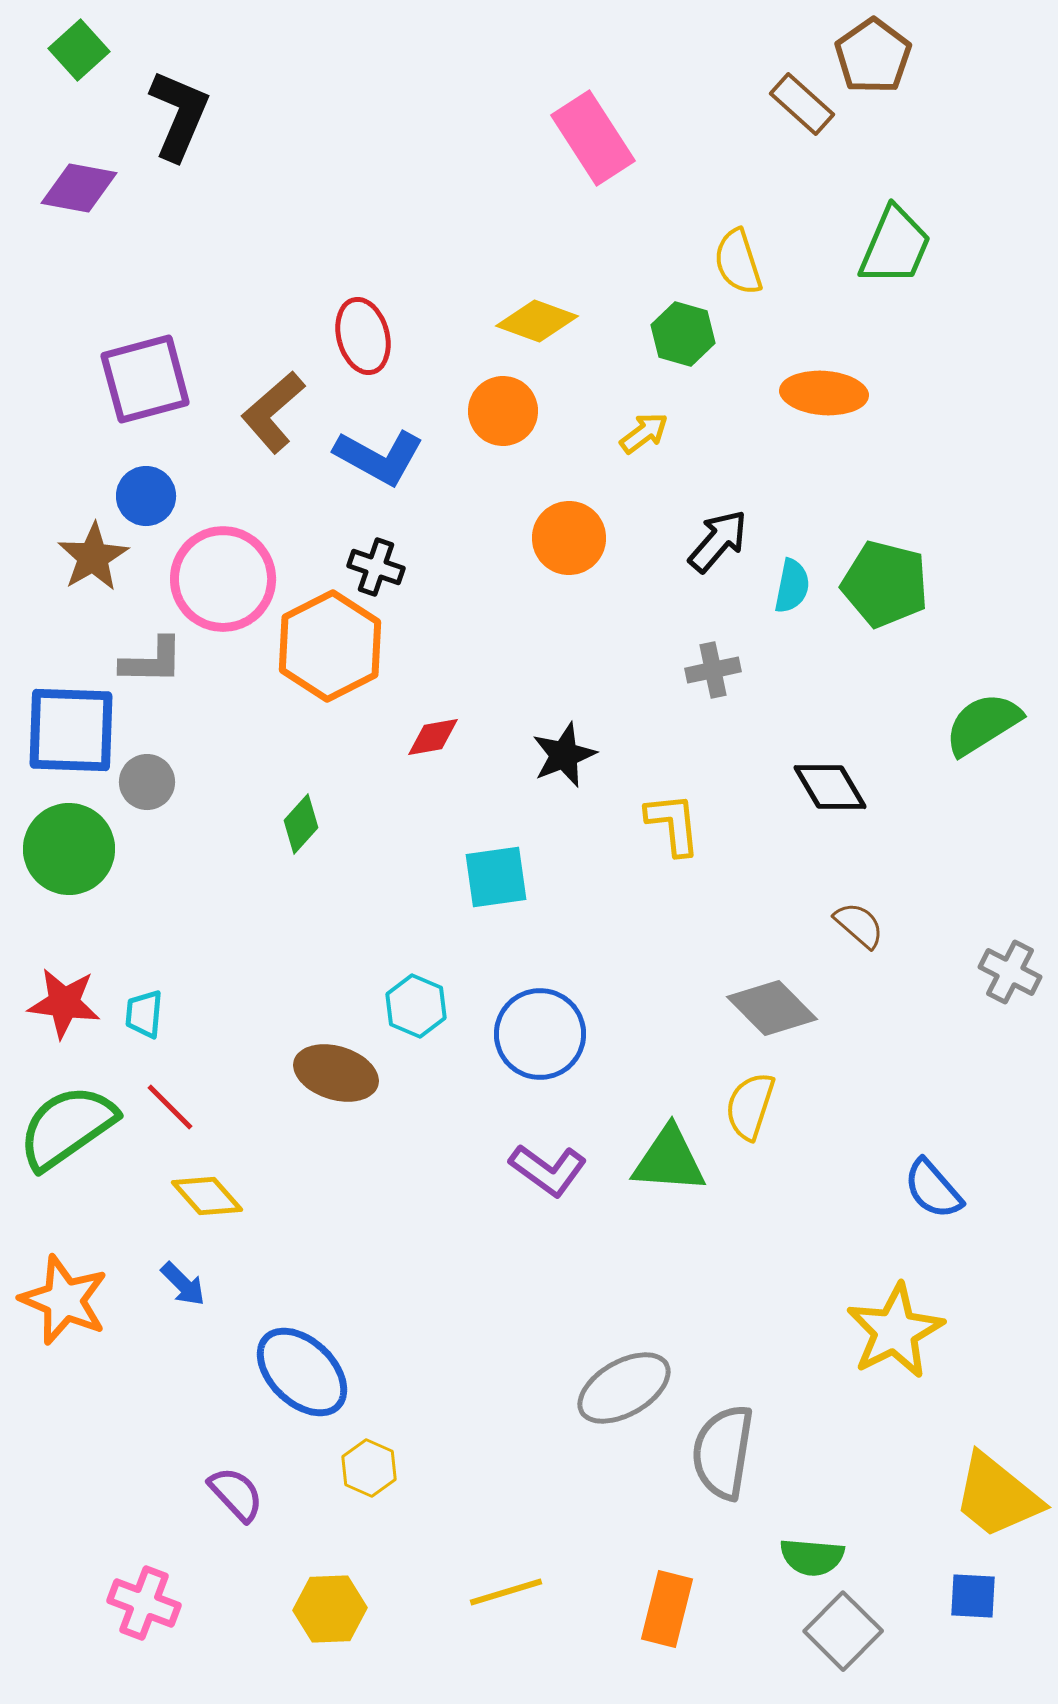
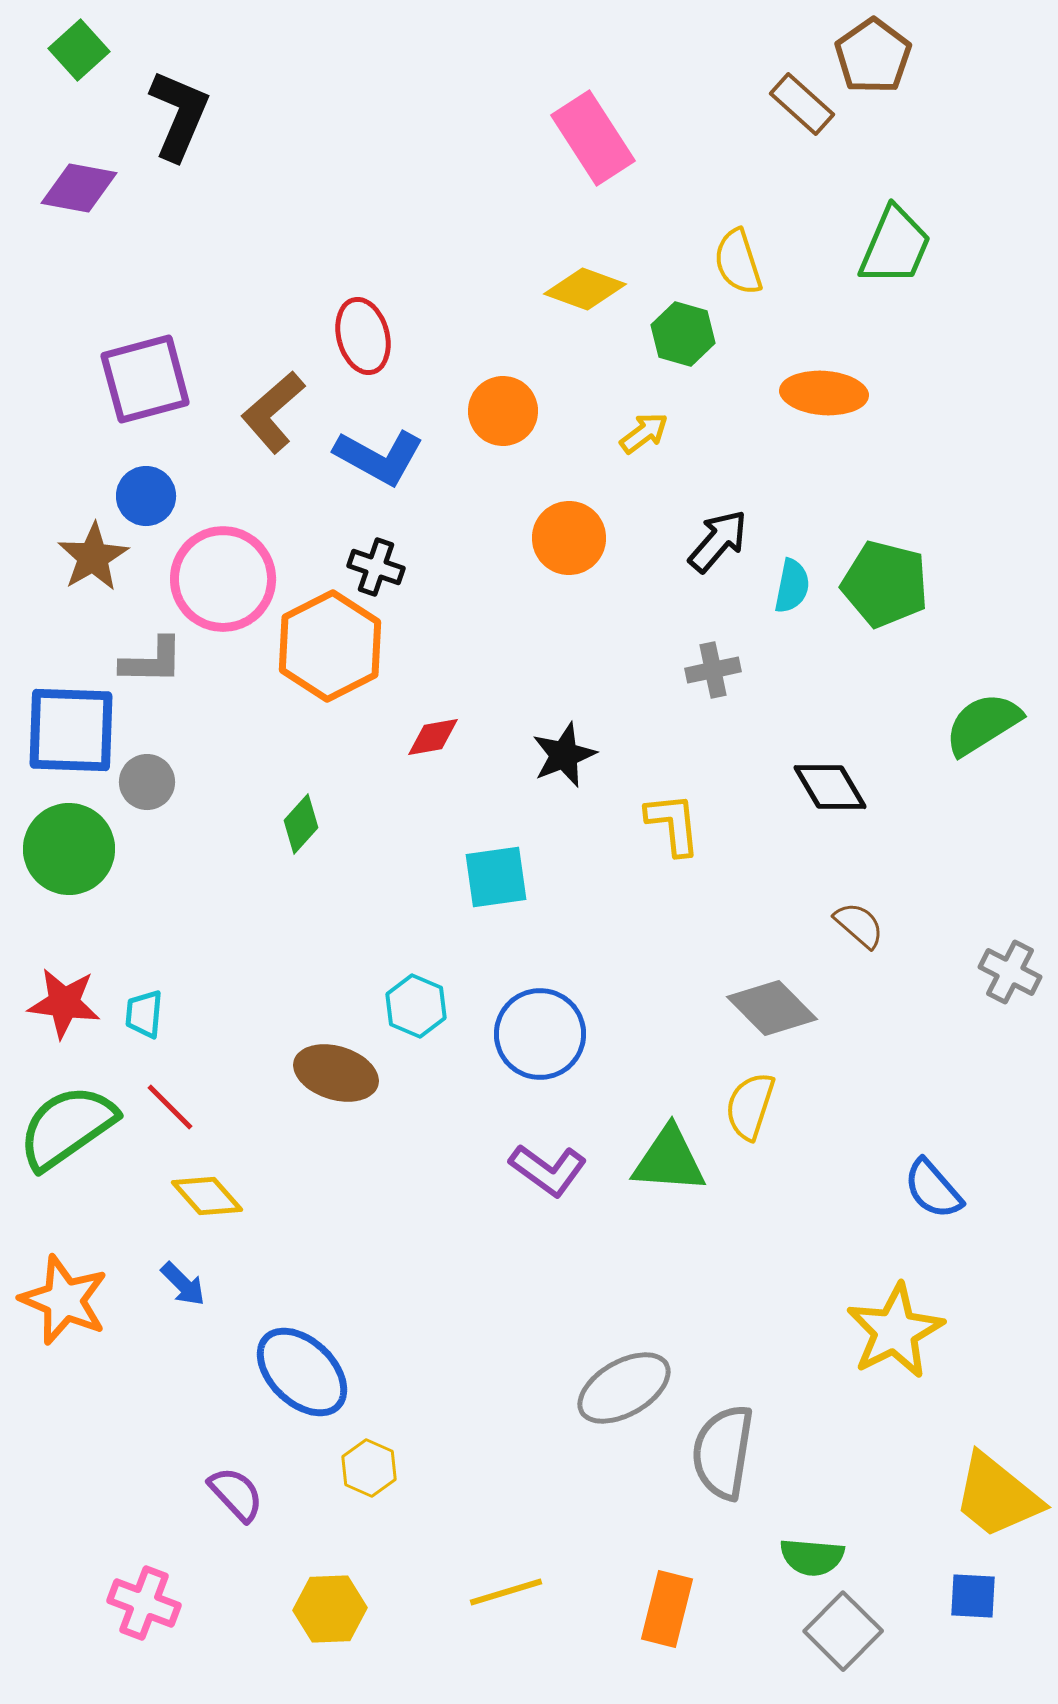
yellow diamond at (537, 321): moved 48 px right, 32 px up
